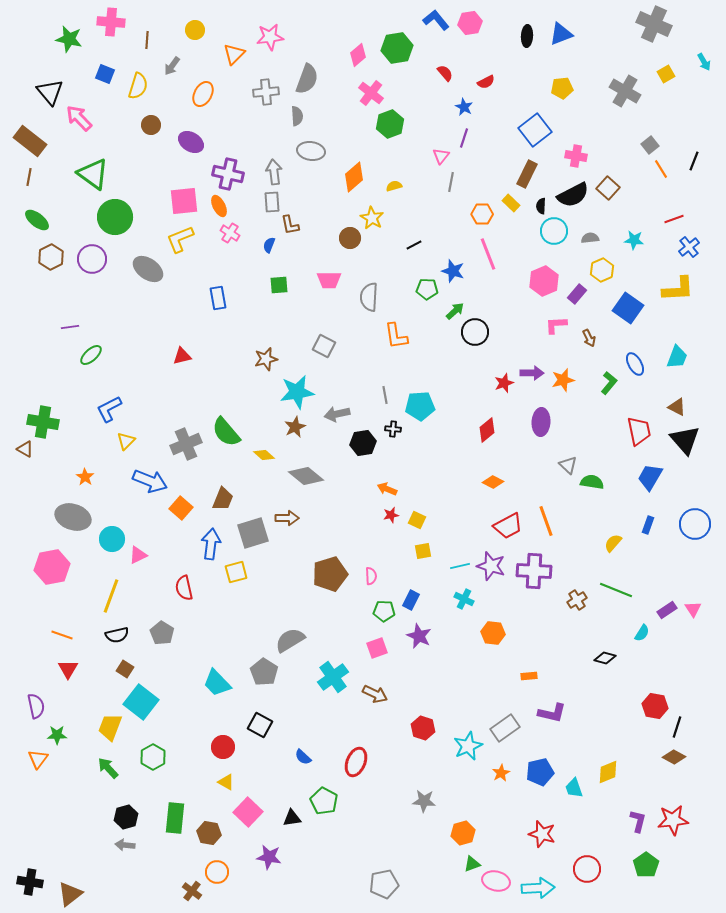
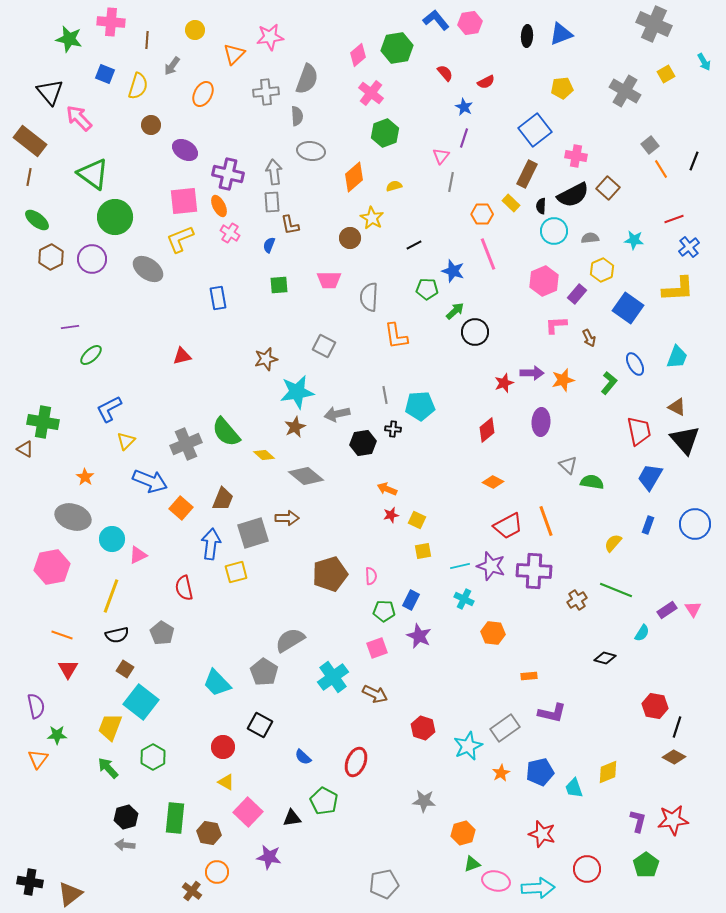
green hexagon at (390, 124): moved 5 px left, 9 px down
purple ellipse at (191, 142): moved 6 px left, 8 px down
